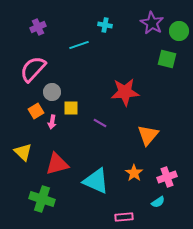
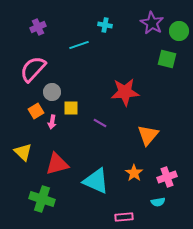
cyan semicircle: rotated 24 degrees clockwise
